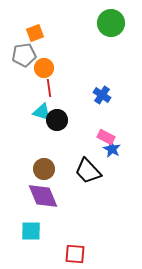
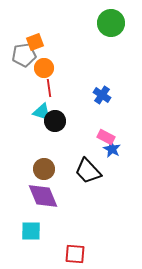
orange square: moved 9 px down
black circle: moved 2 px left, 1 px down
